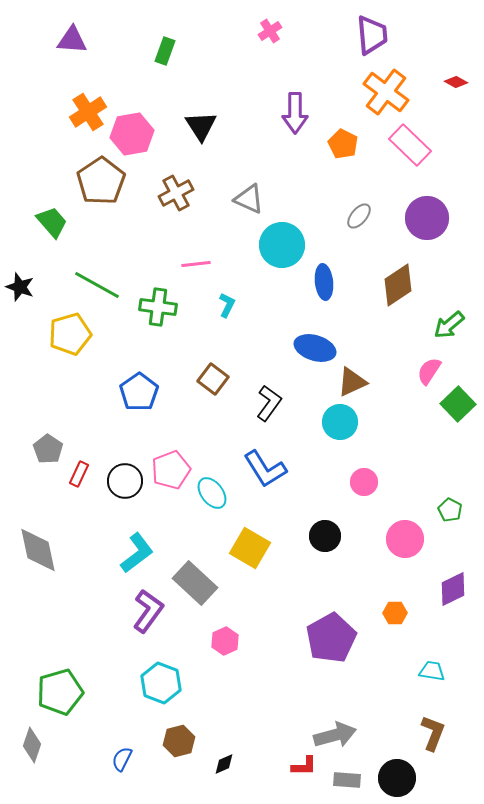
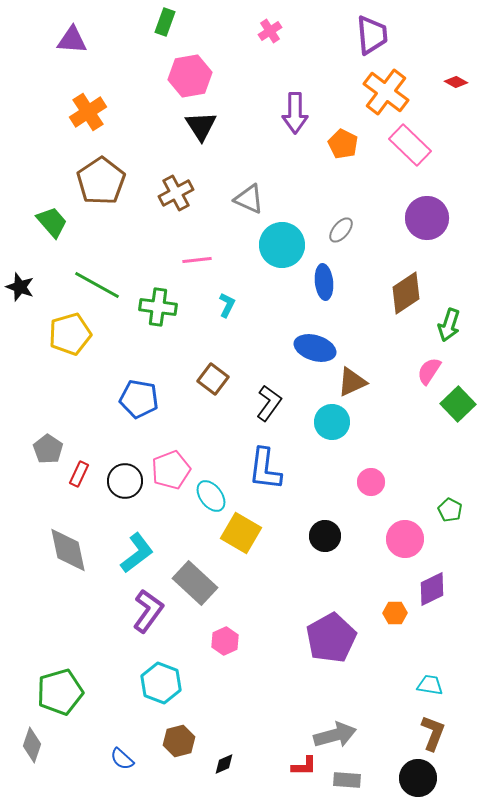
green rectangle at (165, 51): moved 29 px up
pink hexagon at (132, 134): moved 58 px right, 58 px up
gray ellipse at (359, 216): moved 18 px left, 14 px down
pink line at (196, 264): moved 1 px right, 4 px up
brown diamond at (398, 285): moved 8 px right, 8 px down
green arrow at (449, 325): rotated 32 degrees counterclockwise
blue pentagon at (139, 392): moved 7 px down; rotated 27 degrees counterclockwise
cyan circle at (340, 422): moved 8 px left
blue L-shape at (265, 469): rotated 39 degrees clockwise
pink circle at (364, 482): moved 7 px right
cyan ellipse at (212, 493): moved 1 px left, 3 px down
yellow square at (250, 548): moved 9 px left, 15 px up
gray diamond at (38, 550): moved 30 px right
purple diamond at (453, 589): moved 21 px left
cyan trapezoid at (432, 671): moved 2 px left, 14 px down
blue semicircle at (122, 759): rotated 75 degrees counterclockwise
black circle at (397, 778): moved 21 px right
